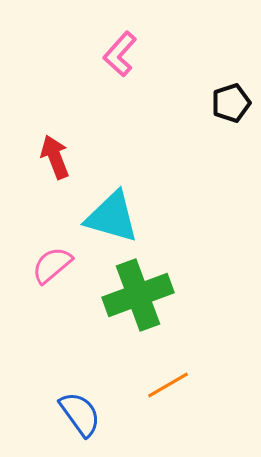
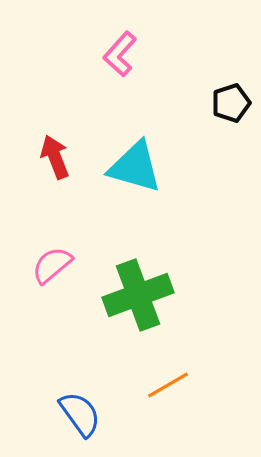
cyan triangle: moved 23 px right, 50 px up
